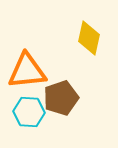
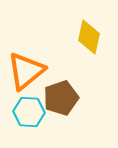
yellow diamond: moved 1 px up
orange triangle: moved 1 px left; rotated 33 degrees counterclockwise
